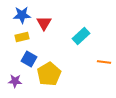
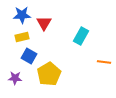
cyan rectangle: rotated 18 degrees counterclockwise
blue square: moved 3 px up
purple star: moved 3 px up
